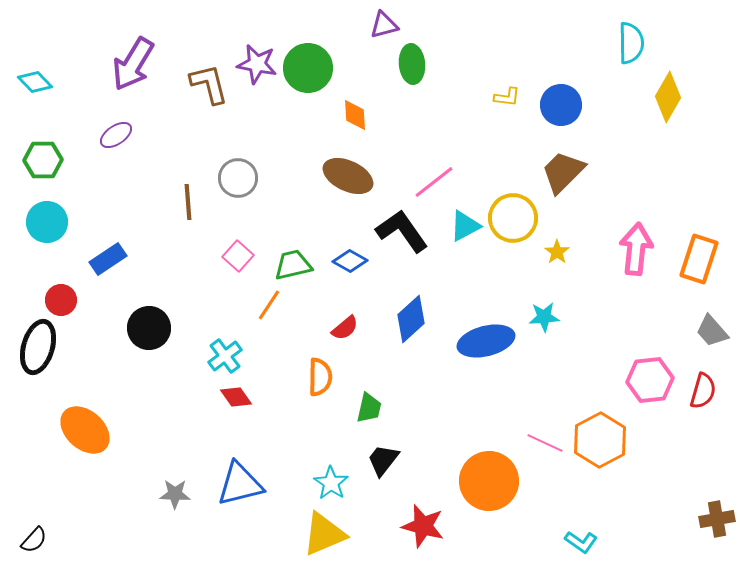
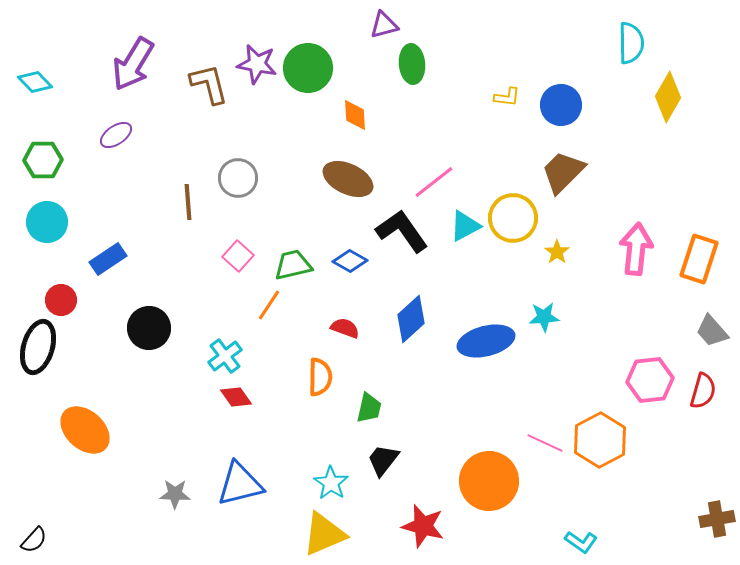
brown ellipse at (348, 176): moved 3 px down
red semicircle at (345, 328): rotated 120 degrees counterclockwise
